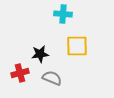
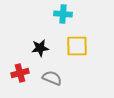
black star: moved 6 px up
